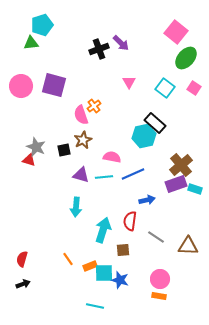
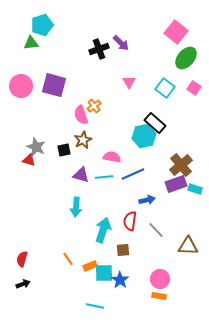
gray line at (156, 237): moved 7 px up; rotated 12 degrees clockwise
blue star at (120, 280): rotated 18 degrees clockwise
